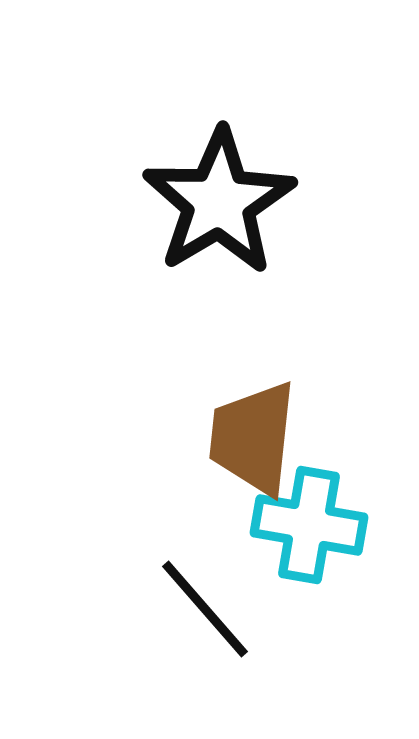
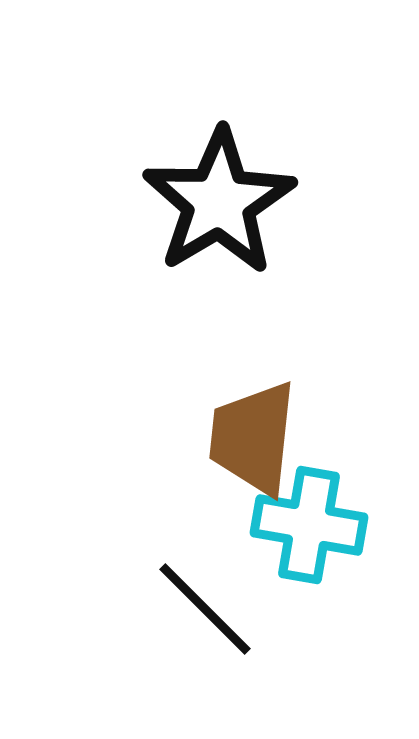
black line: rotated 4 degrees counterclockwise
